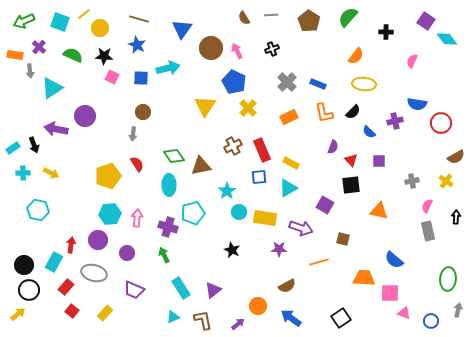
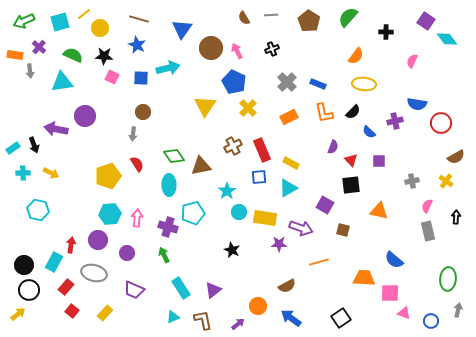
cyan square at (60, 22): rotated 36 degrees counterclockwise
cyan triangle at (52, 88): moved 10 px right, 6 px up; rotated 25 degrees clockwise
brown square at (343, 239): moved 9 px up
purple star at (279, 249): moved 5 px up
